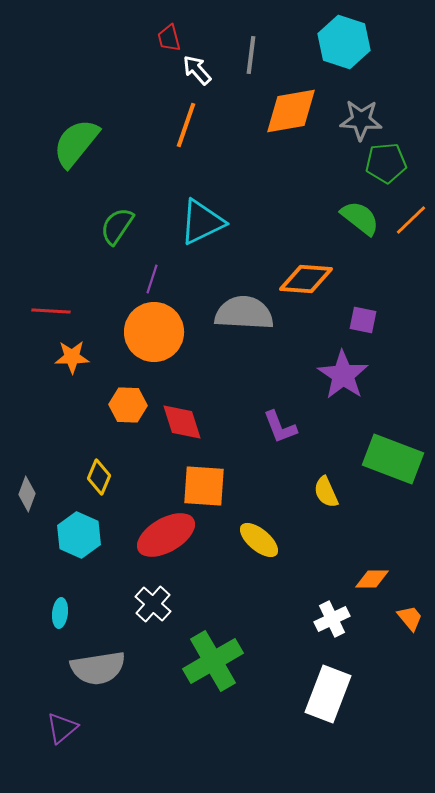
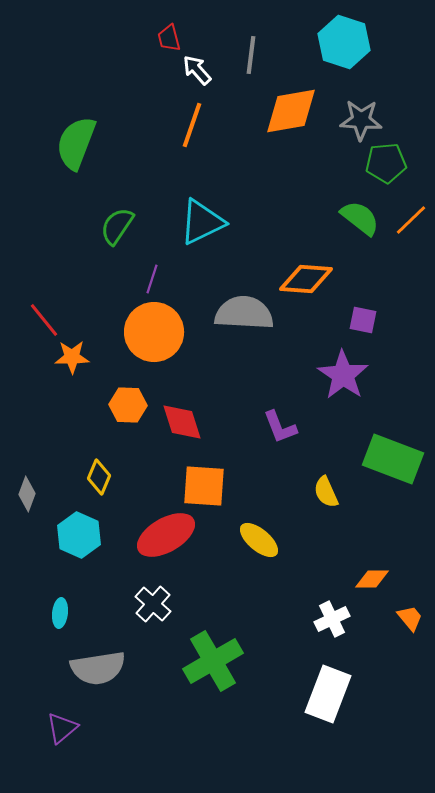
orange line at (186, 125): moved 6 px right
green semicircle at (76, 143): rotated 18 degrees counterclockwise
red line at (51, 311): moved 7 px left, 9 px down; rotated 48 degrees clockwise
